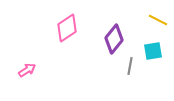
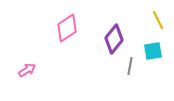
yellow line: rotated 36 degrees clockwise
